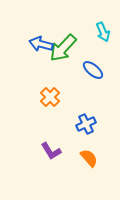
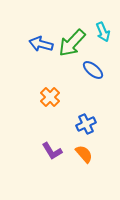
green arrow: moved 9 px right, 5 px up
purple L-shape: moved 1 px right
orange semicircle: moved 5 px left, 4 px up
